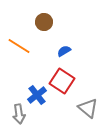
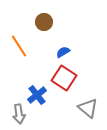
orange line: rotated 25 degrees clockwise
blue semicircle: moved 1 px left, 1 px down
red square: moved 2 px right, 3 px up
